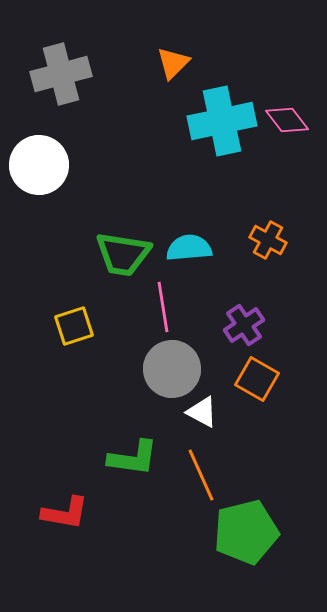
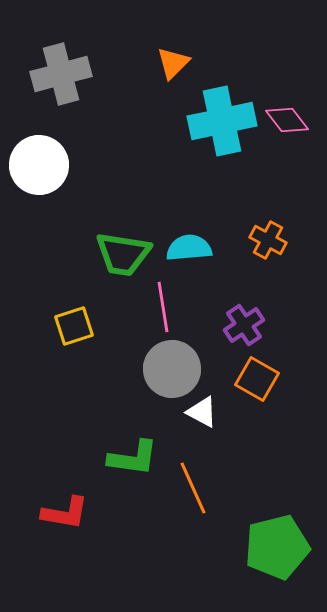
orange line: moved 8 px left, 13 px down
green pentagon: moved 31 px right, 15 px down
